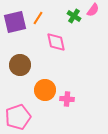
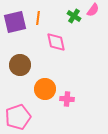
orange line: rotated 24 degrees counterclockwise
orange circle: moved 1 px up
